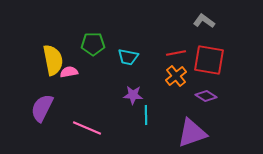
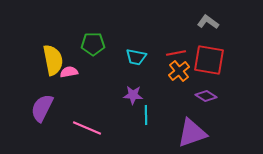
gray L-shape: moved 4 px right, 1 px down
cyan trapezoid: moved 8 px right
orange cross: moved 3 px right, 5 px up
